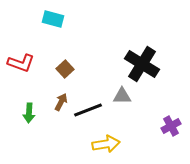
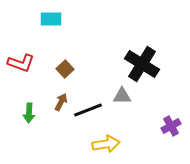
cyan rectangle: moved 2 px left; rotated 15 degrees counterclockwise
